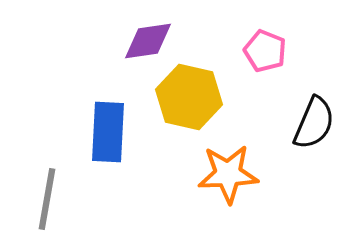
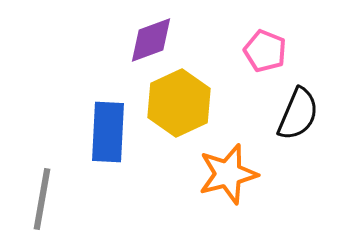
purple diamond: moved 3 px right, 1 px up; rotated 12 degrees counterclockwise
yellow hexagon: moved 10 px left, 6 px down; rotated 22 degrees clockwise
black semicircle: moved 16 px left, 9 px up
orange star: rotated 12 degrees counterclockwise
gray line: moved 5 px left
